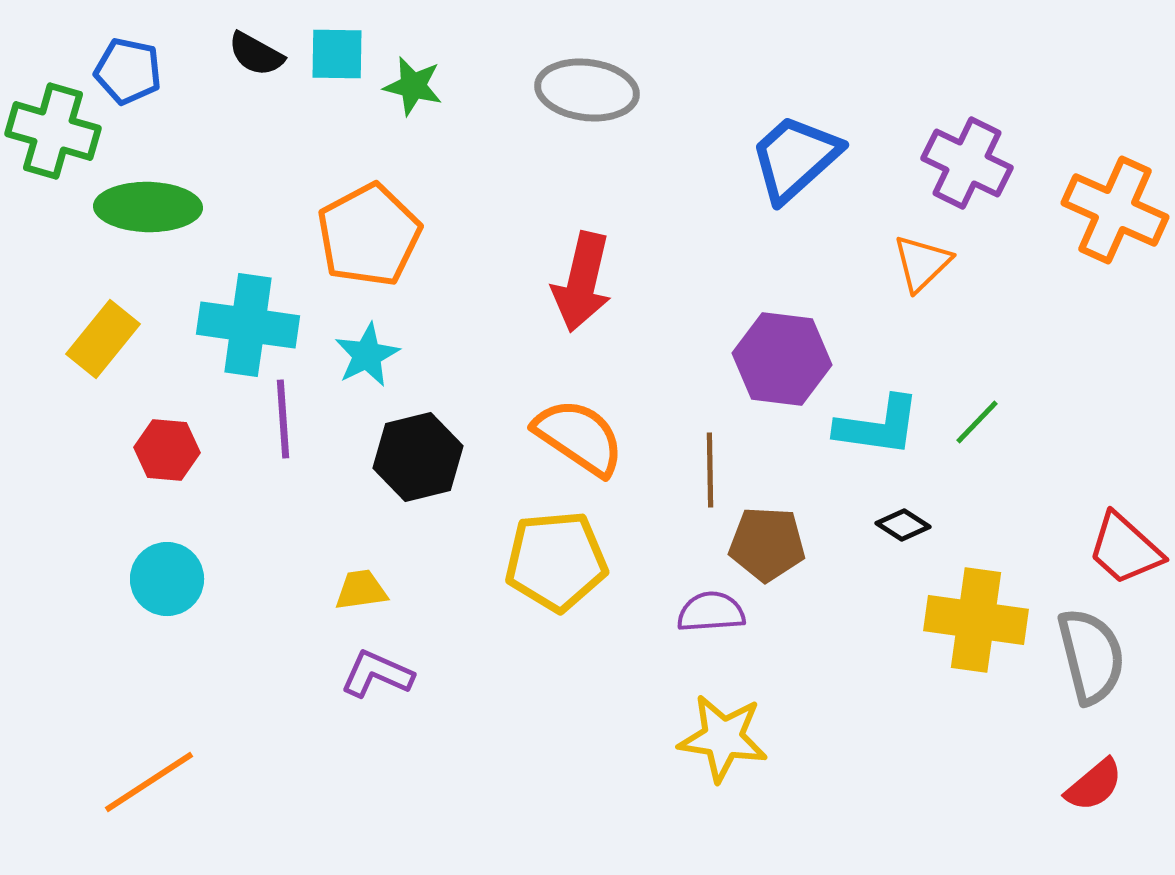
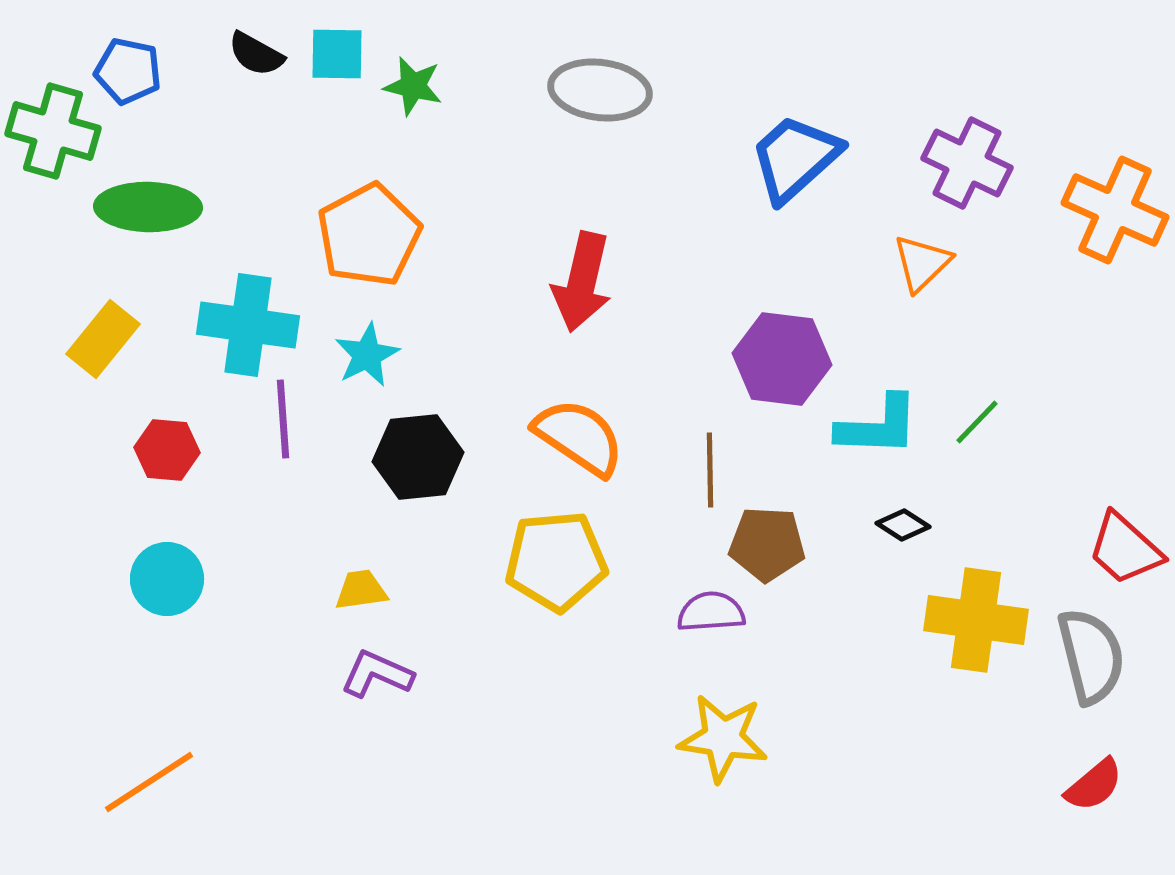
gray ellipse: moved 13 px right
cyan L-shape: rotated 6 degrees counterclockwise
black hexagon: rotated 8 degrees clockwise
